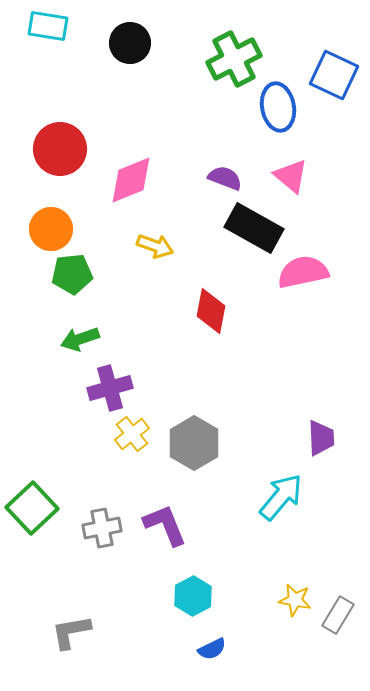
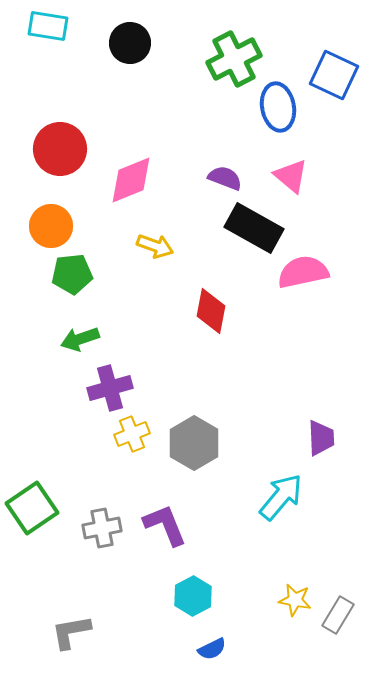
orange circle: moved 3 px up
yellow cross: rotated 16 degrees clockwise
green square: rotated 9 degrees clockwise
